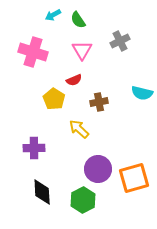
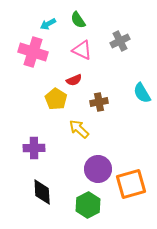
cyan arrow: moved 5 px left, 9 px down
pink triangle: rotated 35 degrees counterclockwise
cyan semicircle: rotated 45 degrees clockwise
yellow pentagon: moved 2 px right
orange square: moved 3 px left, 6 px down
green hexagon: moved 5 px right, 5 px down
